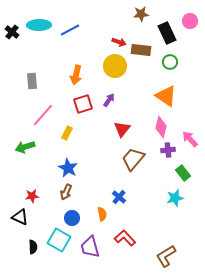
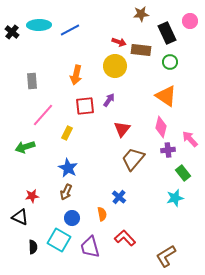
red square: moved 2 px right, 2 px down; rotated 12 degrees clockwise
